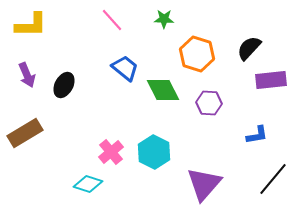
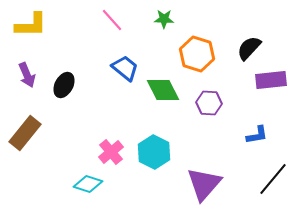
brown rectangle: rotated 20 degrees counterclockwise
